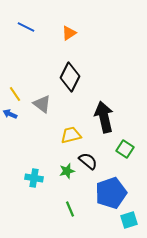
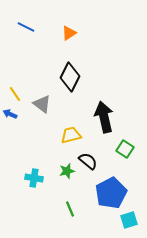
blue pentagon: rotated 8 degrees counterclockwise
